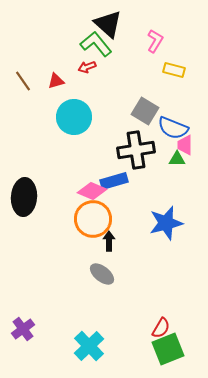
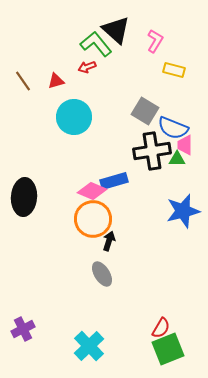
black triangle: moved 8 px right, 6 px down
black cross: moved 16 px right, 1 px down
blue star: moved 17 px right, 12 px up
black arrow: rotated 18 degrees clockwise
gray ellipse: rotated 20 degrees clockwise
purple cross: rotated 10 degrees clockwise
